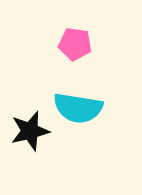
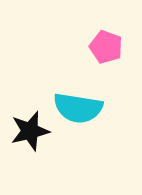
pink pentagon: moved 31 px right, 3 px down; rotated 12 degrees clockwise
